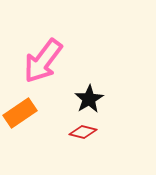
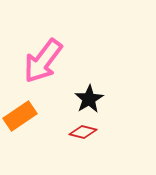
orange rectangle: moved 3 px down
